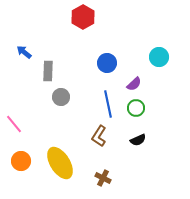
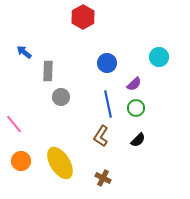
brown L-shape: moved 2 px right
black semicircle: rotated 21 degrees counterclockwise
